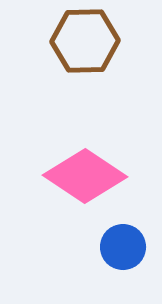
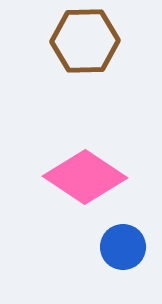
pink diamond: moved 1 px down
